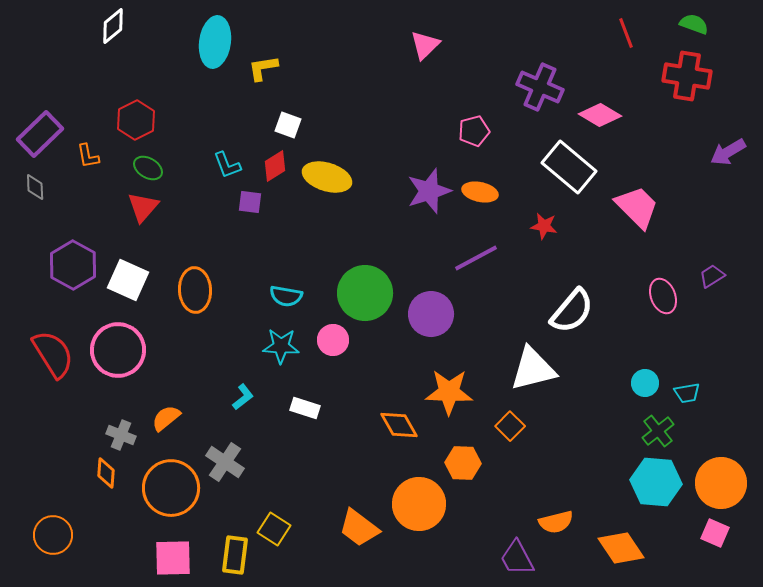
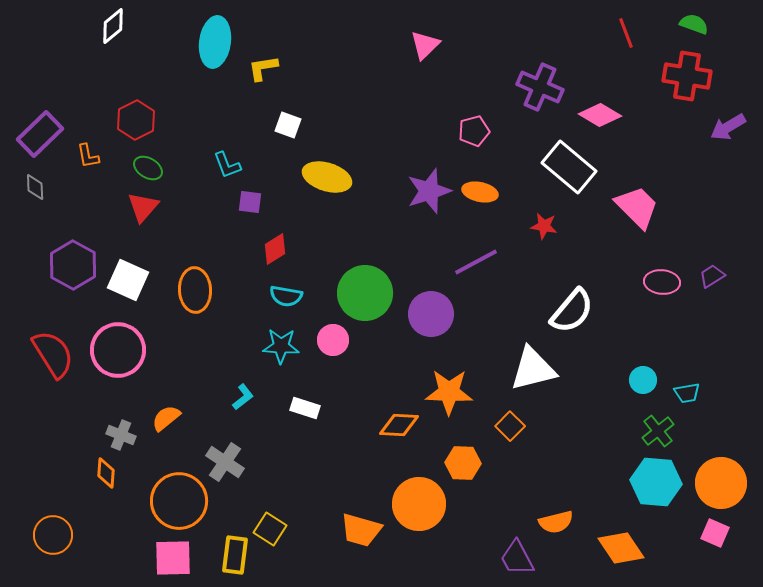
purple arrow at (728, 152): moved 25 px up
red diamond at (275, 166): moved 83 px down
purple line at (476, 258): moved 4 px down
pink ellipse at (663, 296): moved 1 px left, 14 px up; rotated 64 degrees counterclockwise
cyan circle at (645, 383): moved 2 px left, 3 px up
orange diamond at (399, 425): rotated 57 degrees counterclockwise
orange circle at (171, 488): moved 8 px right, 13 px down
orange trapezoid at (359, 528): moved 2 px right, 2 px down; rotated 21 degrees counterclockwise
yellow square at (274, 529): moved 4 px left
